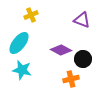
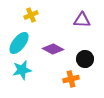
purple triangle: rotated 18 degrees counterclockwise
purple diamond: moved 8 px left, 1 px up
black circle: moved 2 px right
cyan star: rotated 24 degrees counterclockwise
